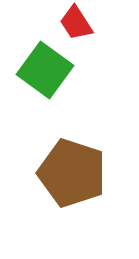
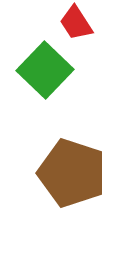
green square: rotated 8 degrees clockwise
